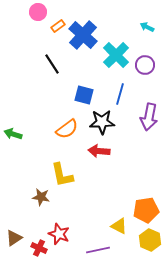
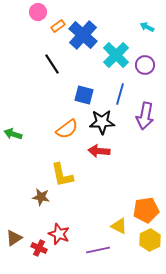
purple arrow: moved 4 px left, 1 px up
yellow hexagon: rotated 10 degrees clockwise
